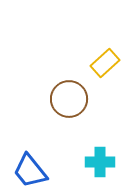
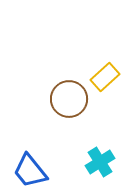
yellow rectangle: moved 14 px down
cyan cross: rotated 32 degrees counterclockwise
